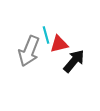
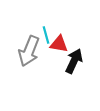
red triangle: rotated 24 degrees clockwise
black arrow: rotated 15 degrees counterclockwise
